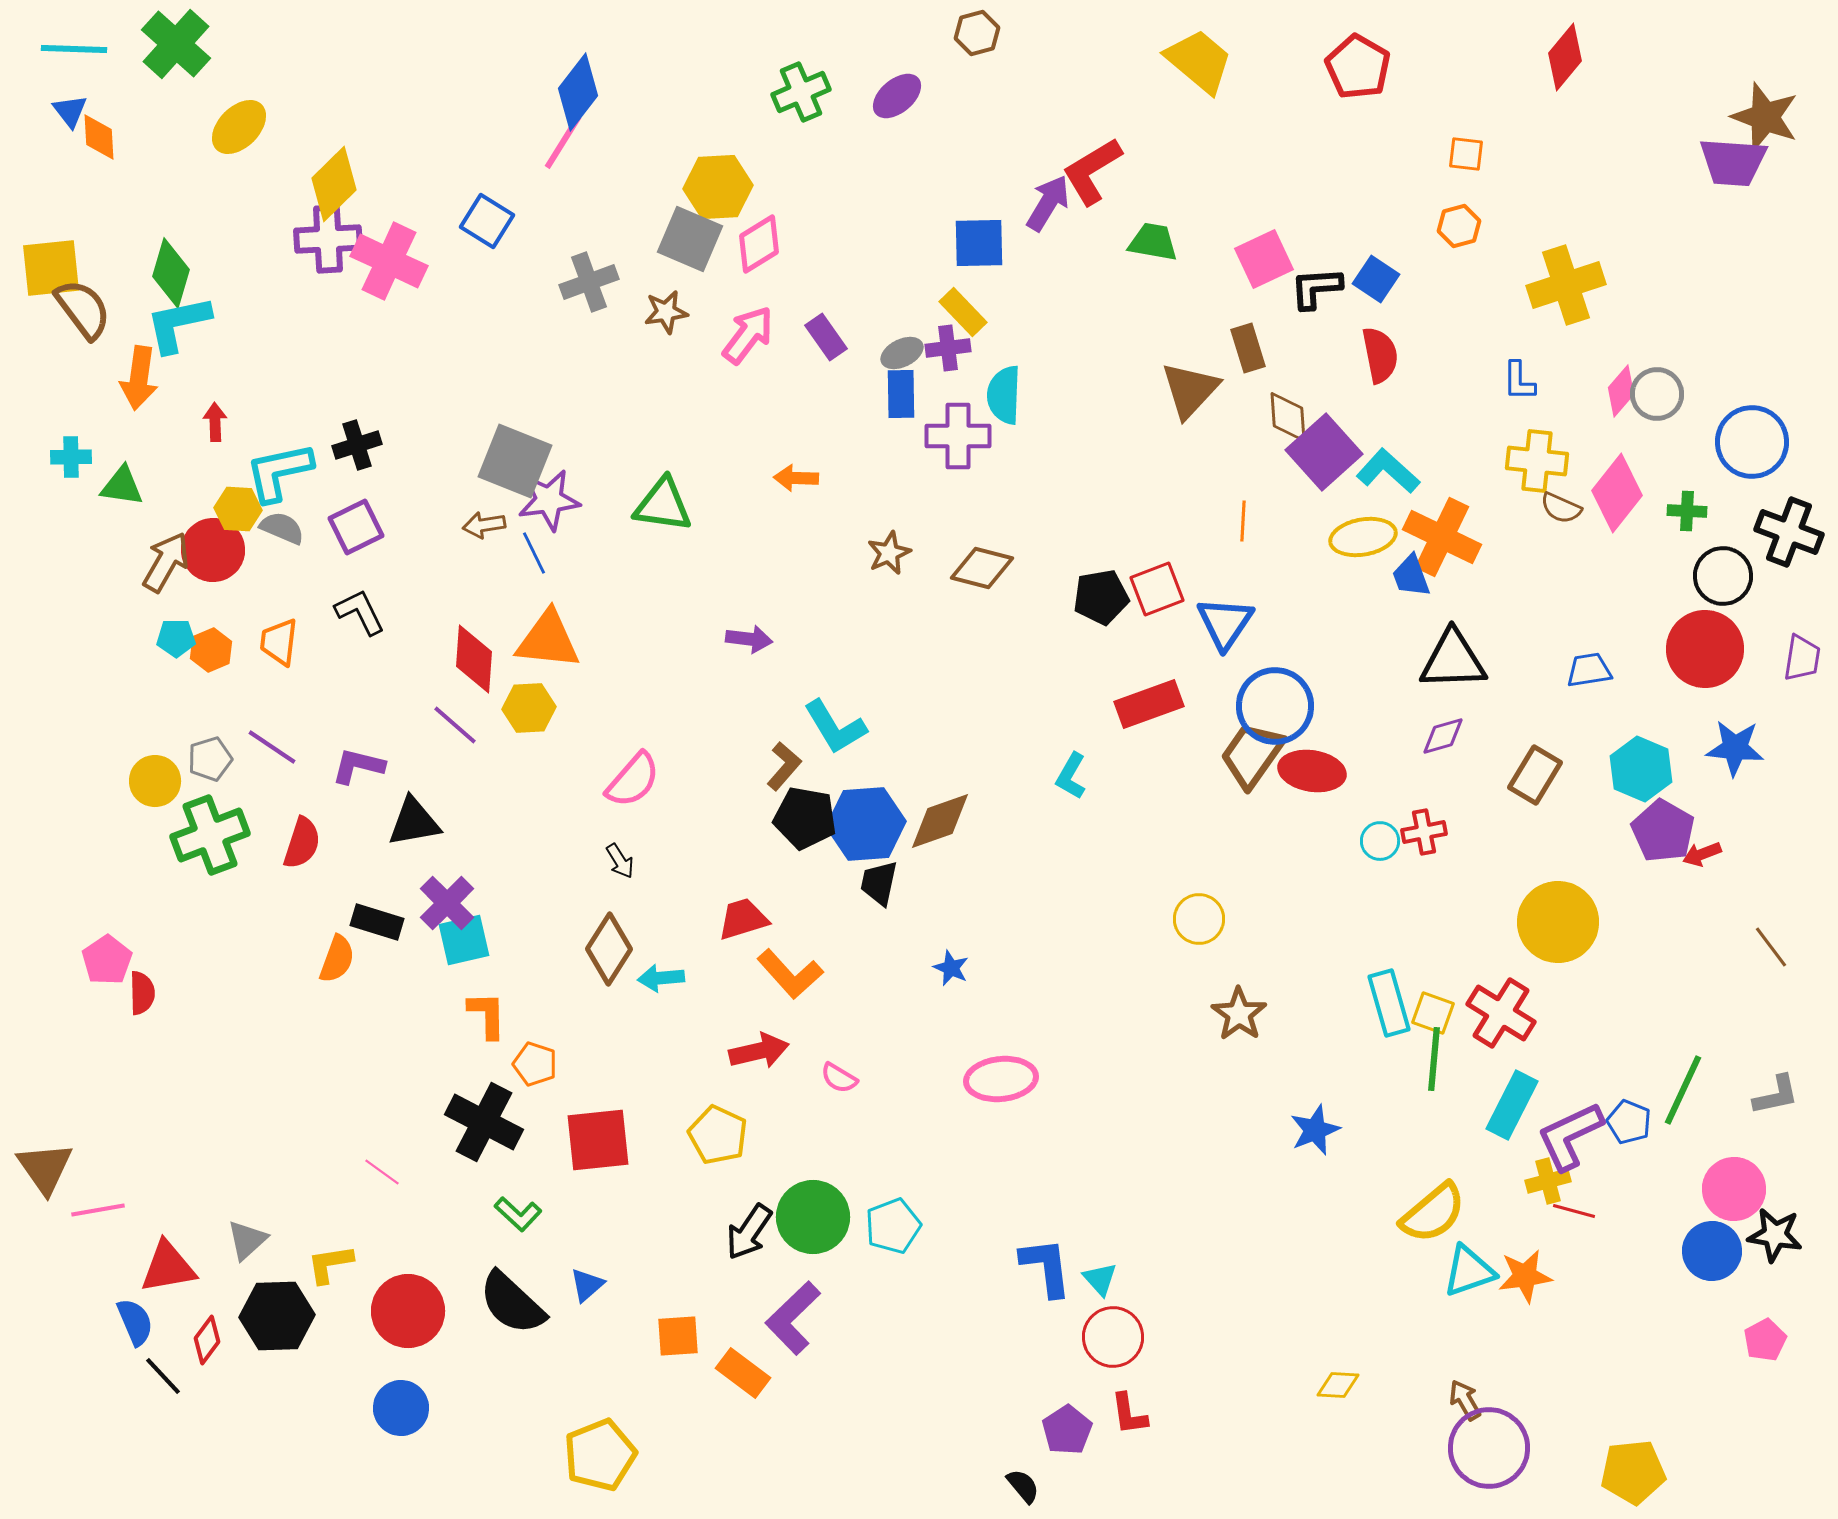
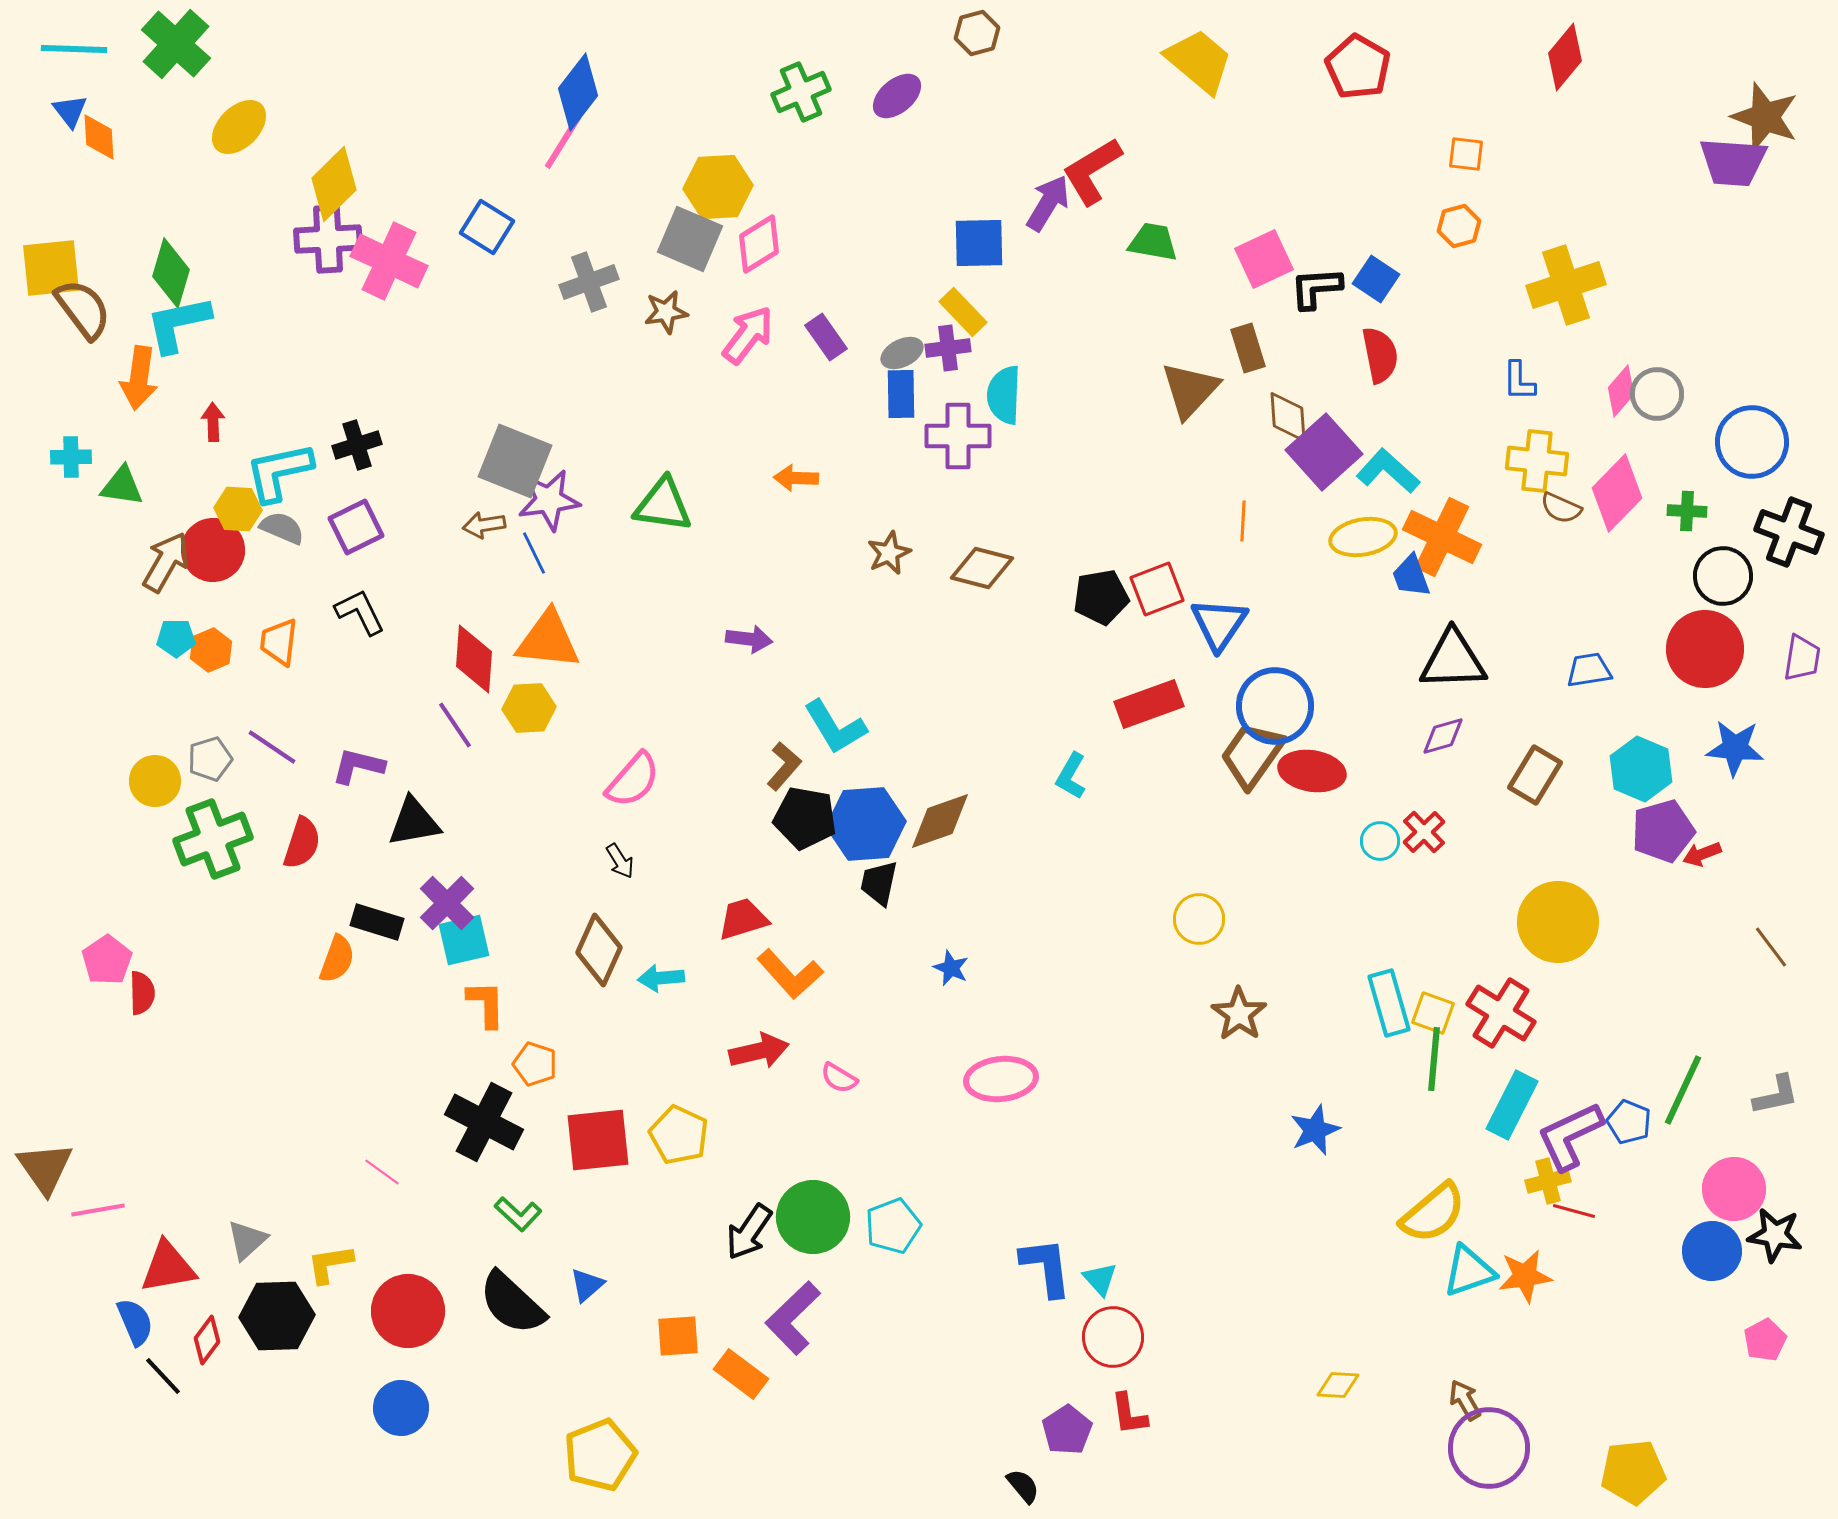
blue square at (487, 221): moved 6 px down
red arrow at (215, 422): moved 2 px left
pink diamond at (1617, 493): rotated 6 degrees clockwise
blue triangle at (1225, 623): moved 6 px left, 1 px down
purple line at (455, 725): rotated 15 degrees clockwise
purple pentagon at (1663, 831): rotated 26 degrees clockwise
red cross at (1424, 832): rotated 33 degrees counterclockwise
green cross at (210, 835): moved 3 px right, 4 px down
brown diamond at (609, 949): moved 10 px left, 1 px down; rotated 8 degrees counterclockwise
orange L-shape at (487, 1015): moved 1 px left, 11 px up
yellow pentagon at (718, 1135): moved 39 px left
orange rectangle at (743, 1373): moved 2 px left, 1 px down
